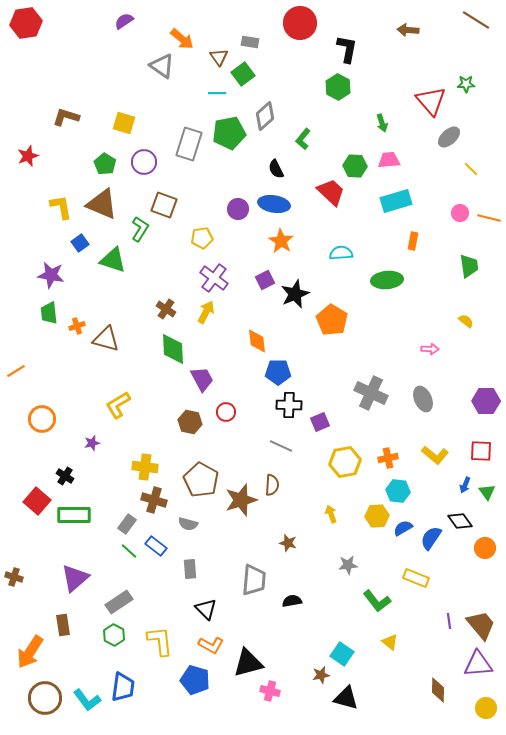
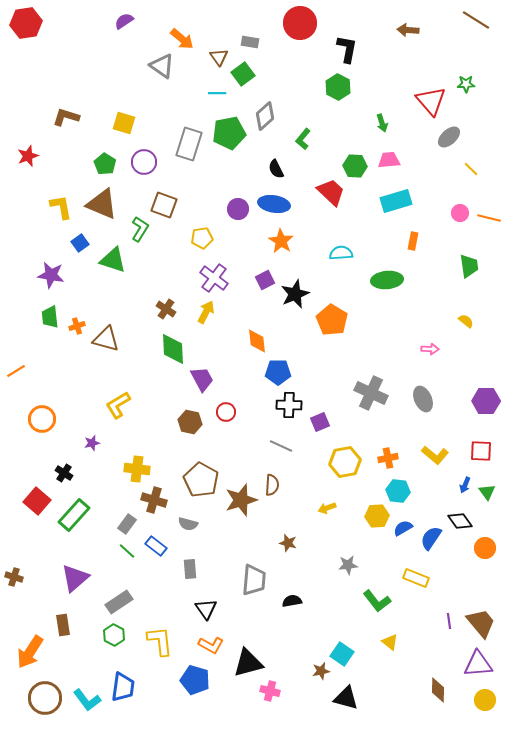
green trapezoid at (49, 313): moved 1 px right, 4 px down
yellow cross at (145, 467): moved 8 px left, 2 px down
black cross at (65, 476): moved 1 px left, 3 px up
yellow arrow at (331, 514): moved 4 px left, 6 px up; rotated 90 degrees counterclockwise
green rectangle at (74, 515): rotated 48 degrees counterclockwise
green line at (129, 551): moved 2 px left
black triangle at (206, 609): rotated 10 degrees clockwise
brown trapezoid at (481, 625): moved 2 px up
brown star at (321, 675): moved 4 px up
yellow circle at (486, 708): moved 1 px left, 8 px up
